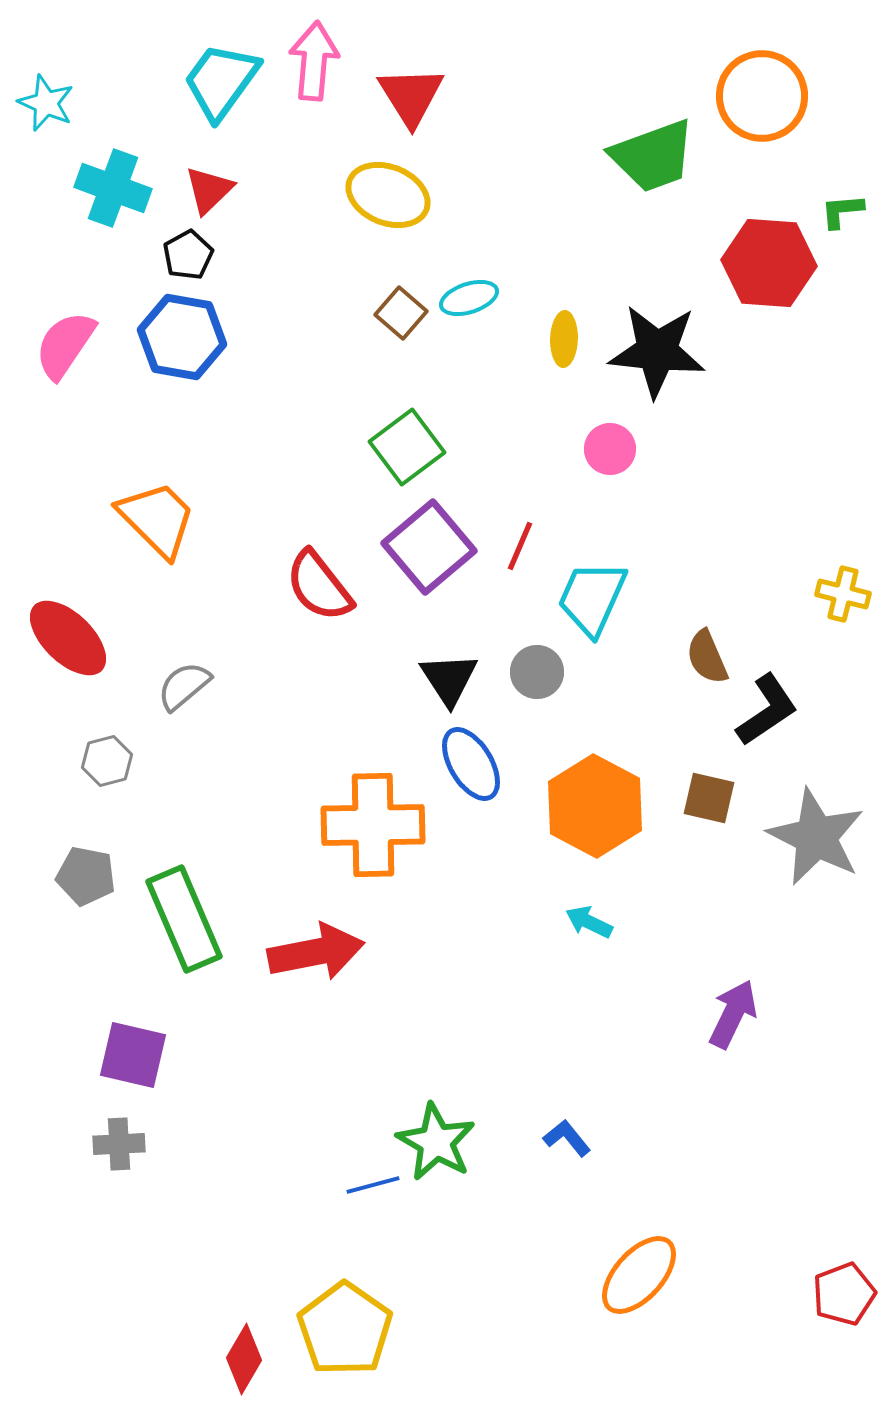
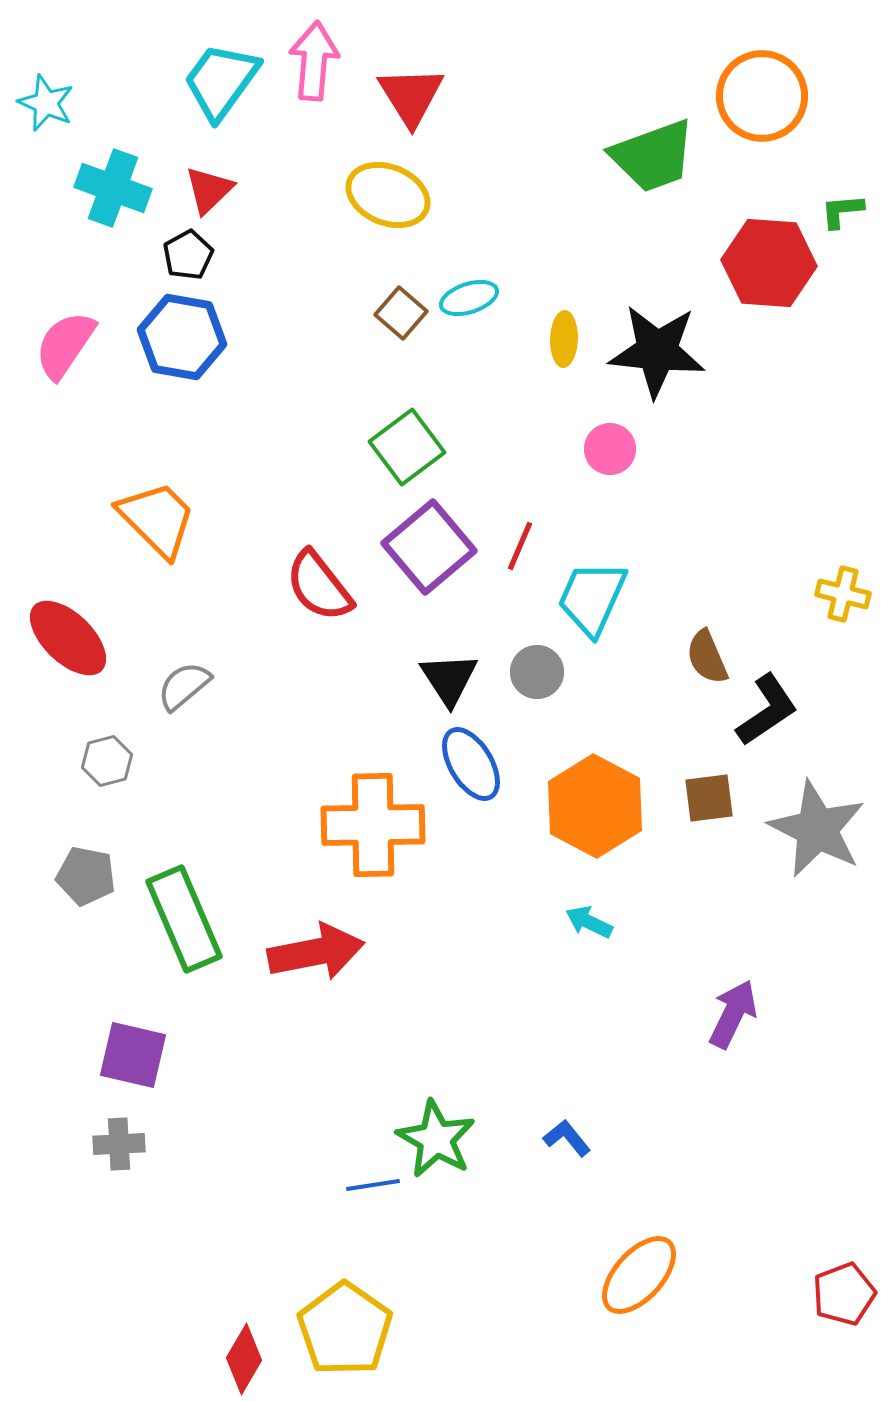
brown square at (709, 798): rotated 20 degrees counterclockwise
gray star at (816, 837): moved 1 px right, 8 px up
green star at (436, 1142): moved 3 px up
blue line at (373, 1185): rotated 6 degrees clockwise
